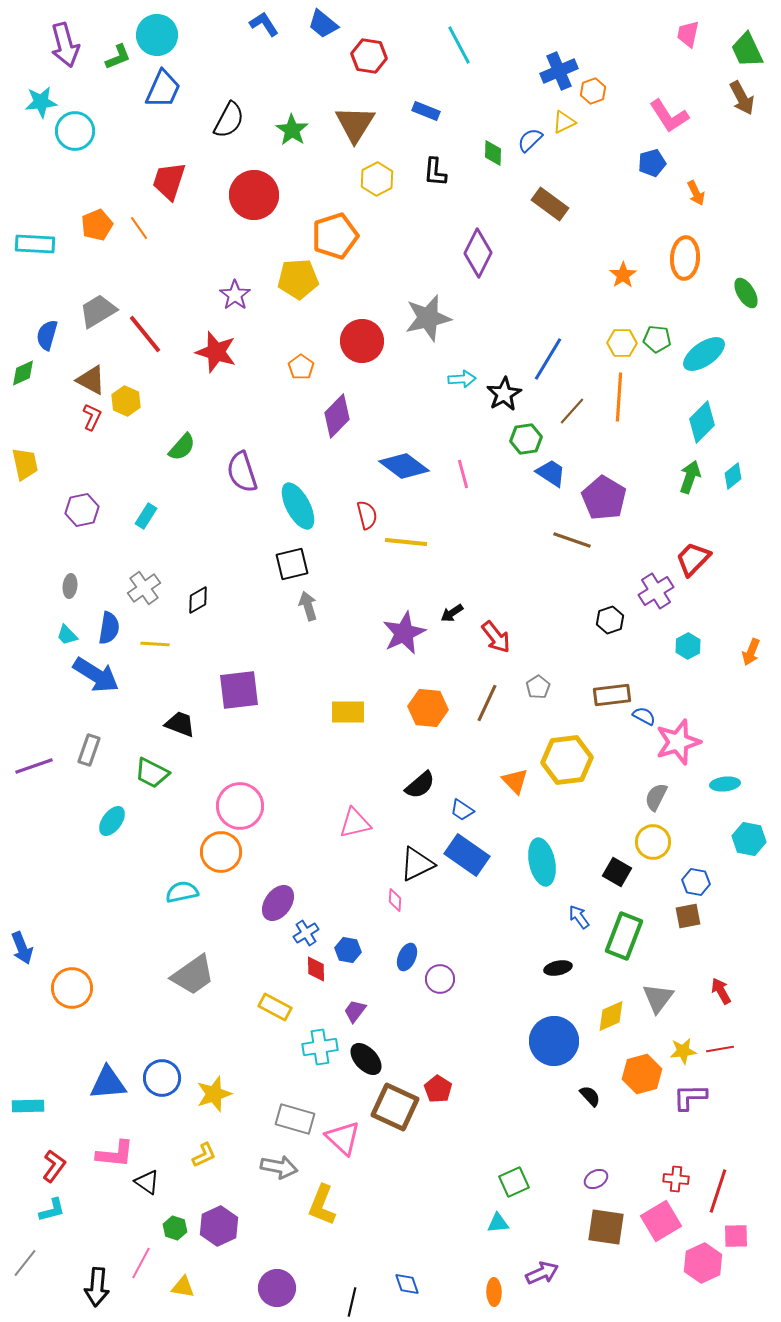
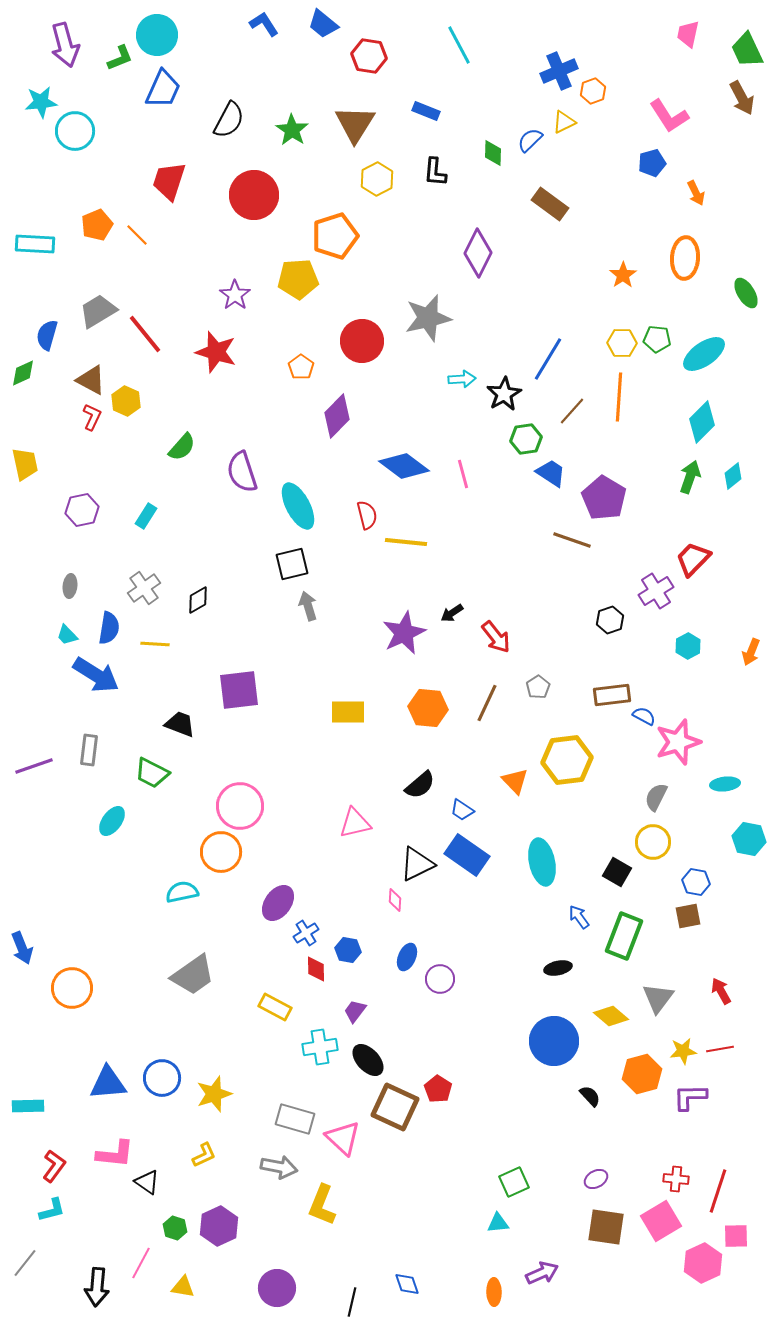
green L-shape at (118, 57): moved 2 px right, 1 px down
orange line at (139, 228): moved 2 px left, 7 px down; rotated 10 degrees counterclockwise
gray rectangle at (89, 750): rotated 12 degrees counterclockwise
yellow diamond at (611, 1016): rotated 64 degrees clockwise
black ellipse at (366, 1059): moved 2 px right, 1 px down
